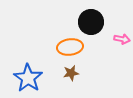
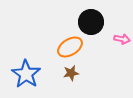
orange ellipse: rotated 25 degrees counterclockwise
blue star: moved 2 px left, 4 px up
